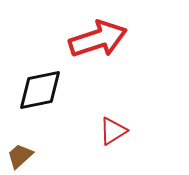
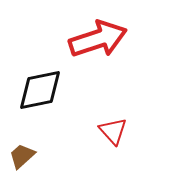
red triangle: rotated 40 degrees counterclockwise
brown trapezoid: moved 2 px right
